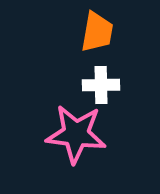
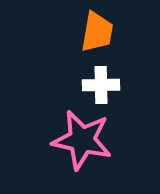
pink star: moved 6 px right, 6 px down; rotated 6 degrees clockwise
